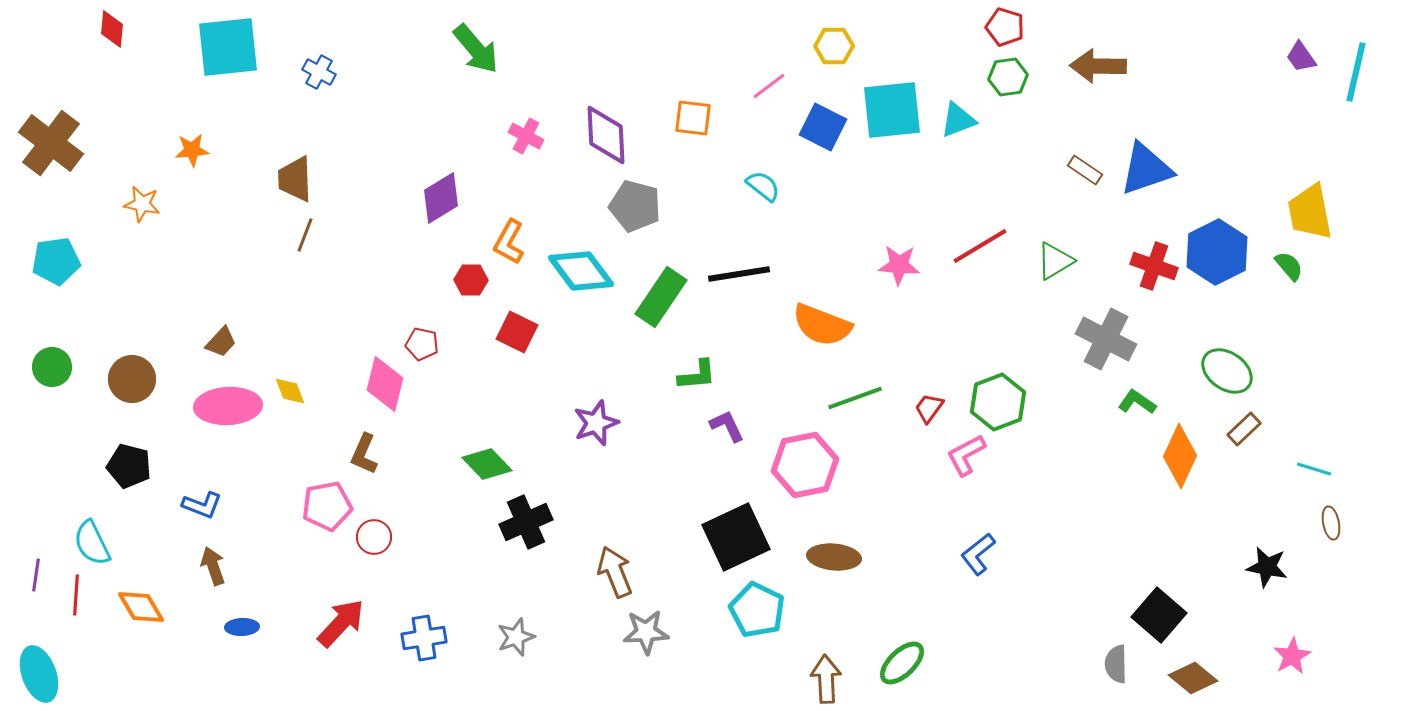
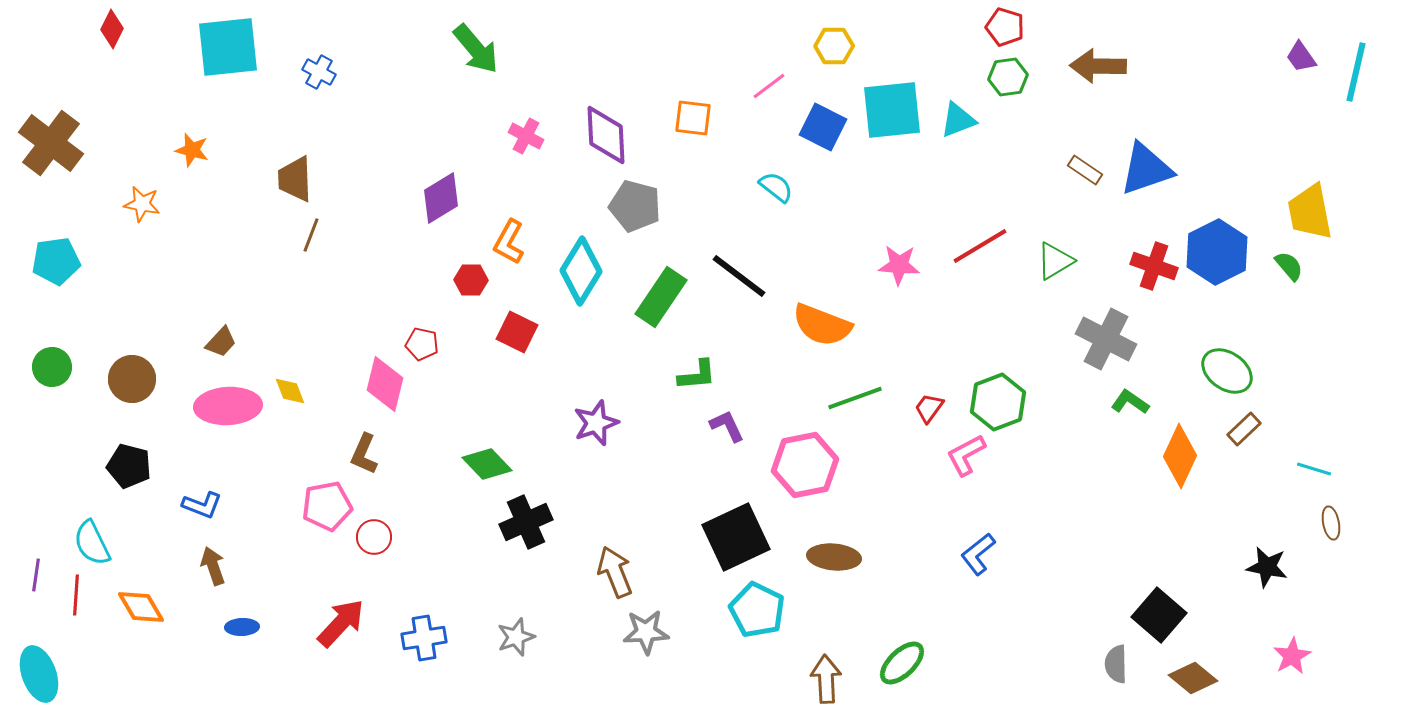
red diamond at (112, 29): rotated 21 degrees clockwise
orange star at (192, 150): rotated 20 degrees clockwise
cyan semicircle at (763, 186): moved 13 px right, 1 px down
brown line at (305, 235): moved 6 px right
cyan diamond at (581, 271): rotated 68 degrees clockwise
black line at (739, 274): moved 2 px down; rotated 46 degrees clockwise
green L-shape at (1137, 402): moved 7 px left
